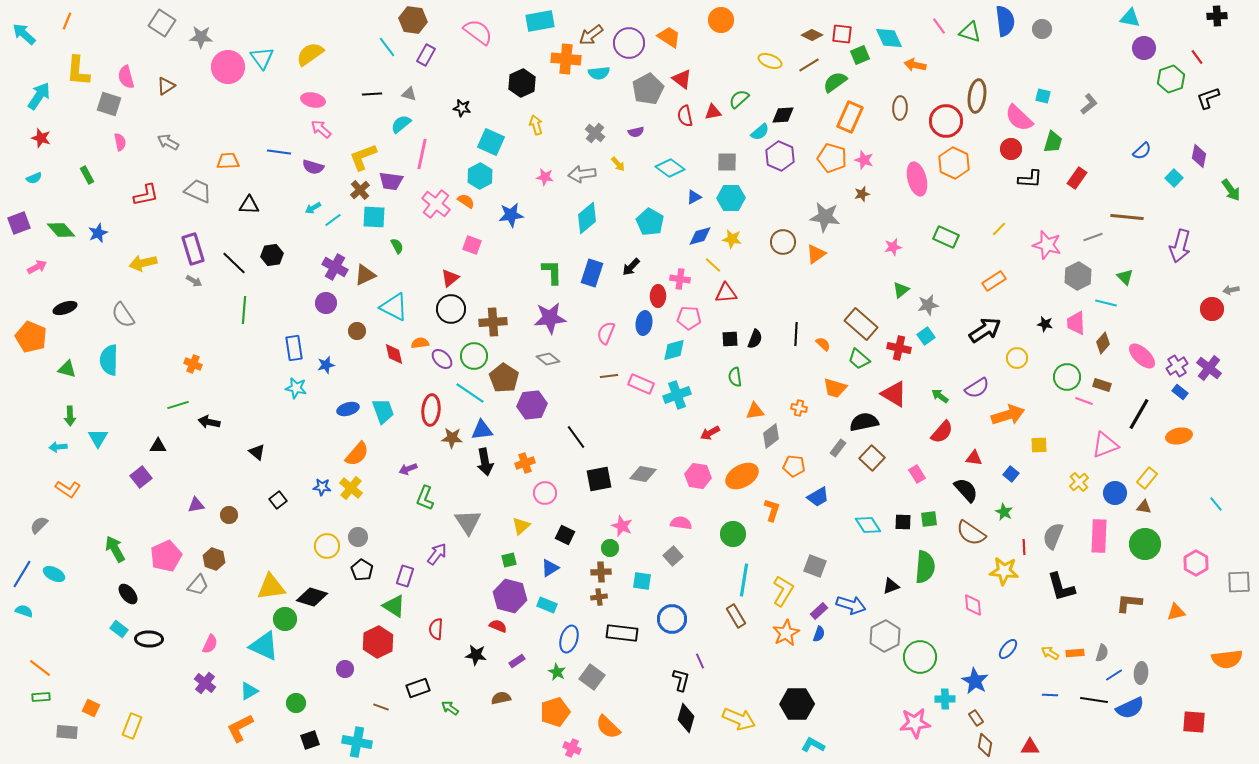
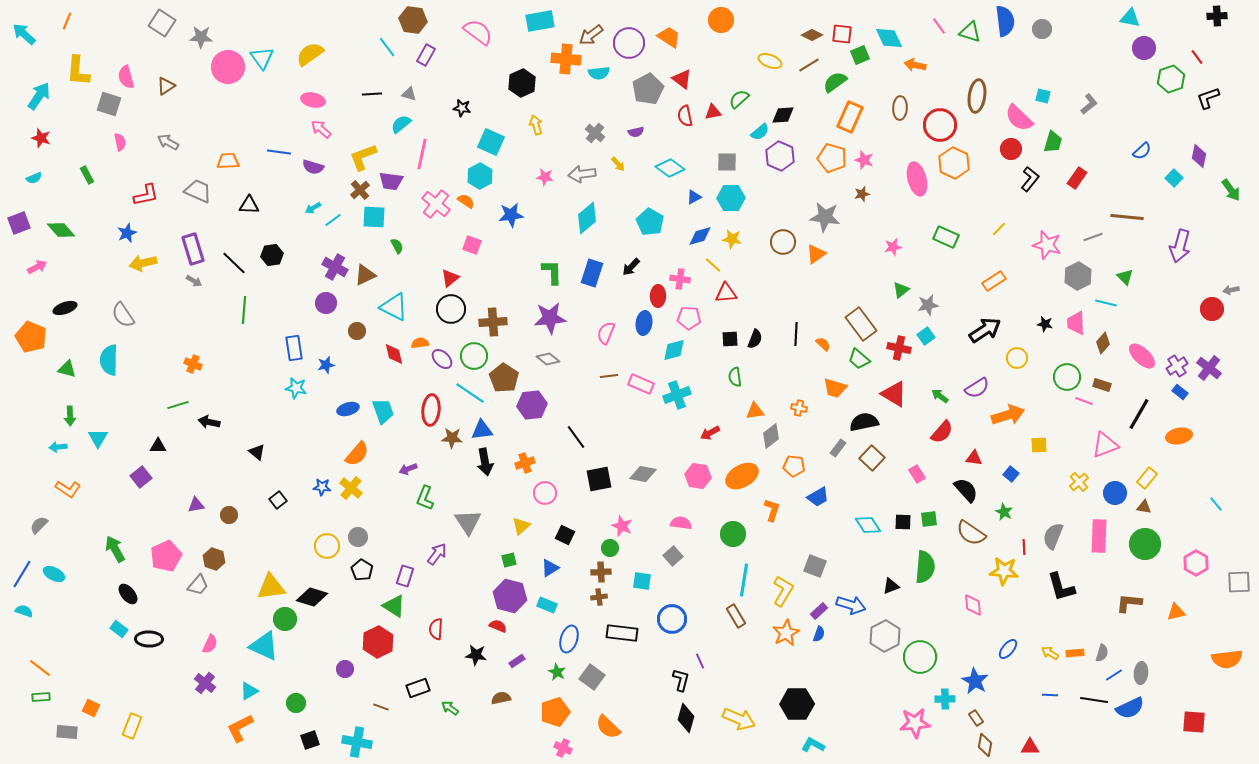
red circle at (946, 121): moved 6 px left, 4 px down
black L-shape at (1030, 179): rotated 55 degrees counterclockwise
blue star at (98, 233): moved 29 px right
brown rectangle at (861, 324): rotated 12 degrees clockwise
pink cross at (572, 748): moved 9 px left
